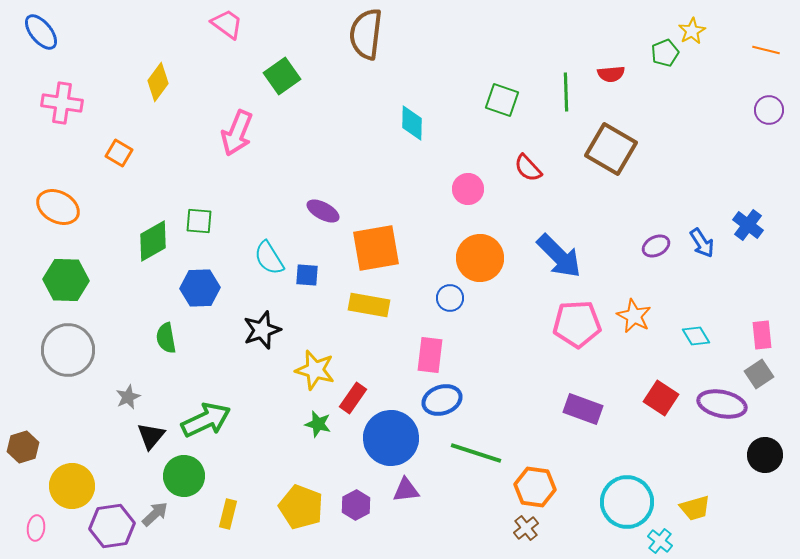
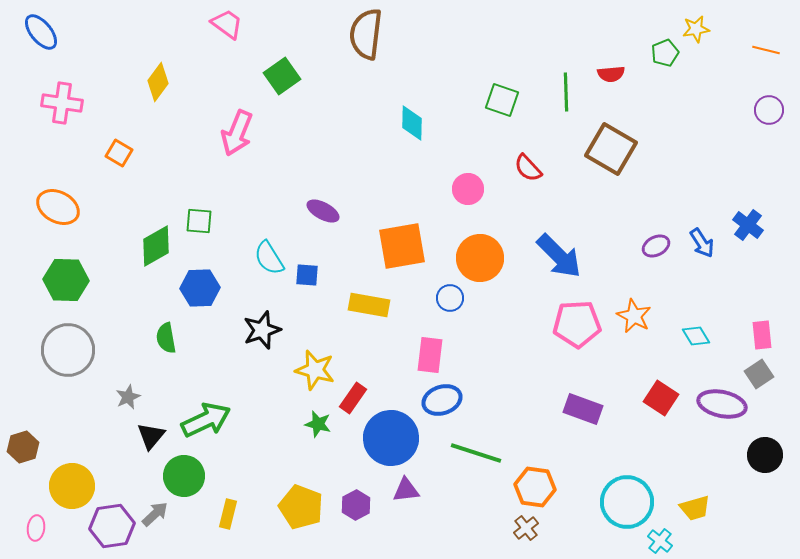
yellow star at (692, 31): moved 4 px right, 2 px up; rotated 20 degrees clockwise
green diamond at (153, 241): moved 3 px right, 5 px down
orange square at (376, 248): moved 26 px right, 2 px up
